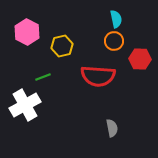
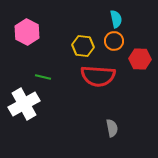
yellow hexagon: moved 21 px right; rotated 20 degrees clockwise
green line: rotated 35 degrees clockwise
white cross: moved 1 px left, 1 px up
